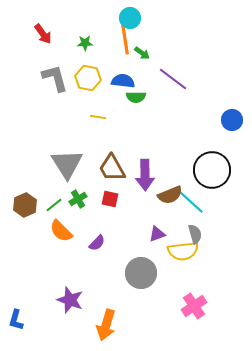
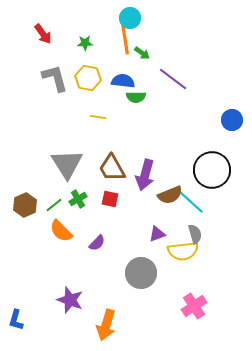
purple arrow: rotated 16 degrees clockwise
